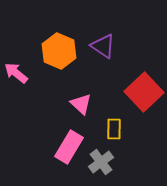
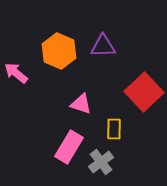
purple triangle: rotated 36 degrees counterclockwise
pink triangle: rotated 25 degrees counterclockwise
